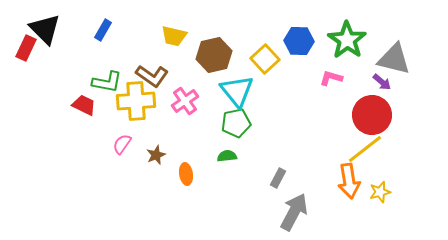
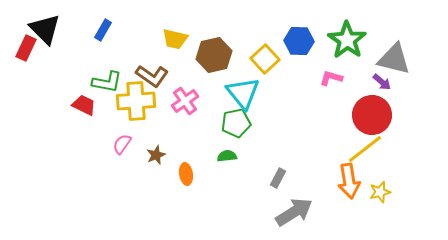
yellow trapezoid: moved 1 px right, 3 px down
cyan triangle: moved 6 px right, 2 px down
gray arrow: rotated 30 degrees clockwise
